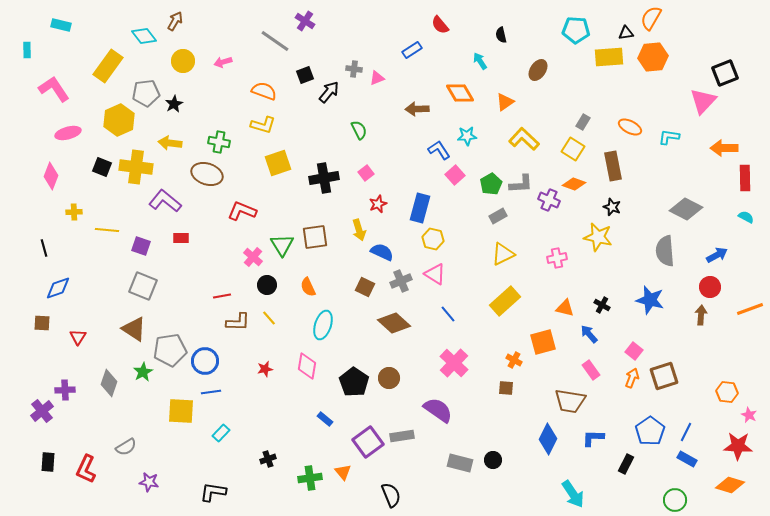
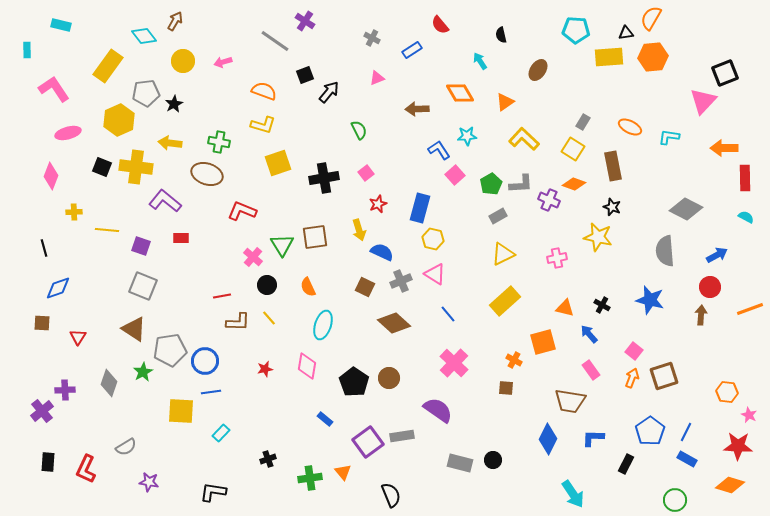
gray cross at (354, 69): moved 18 px right, 31 px up; rotated 21 degrees clockwise
